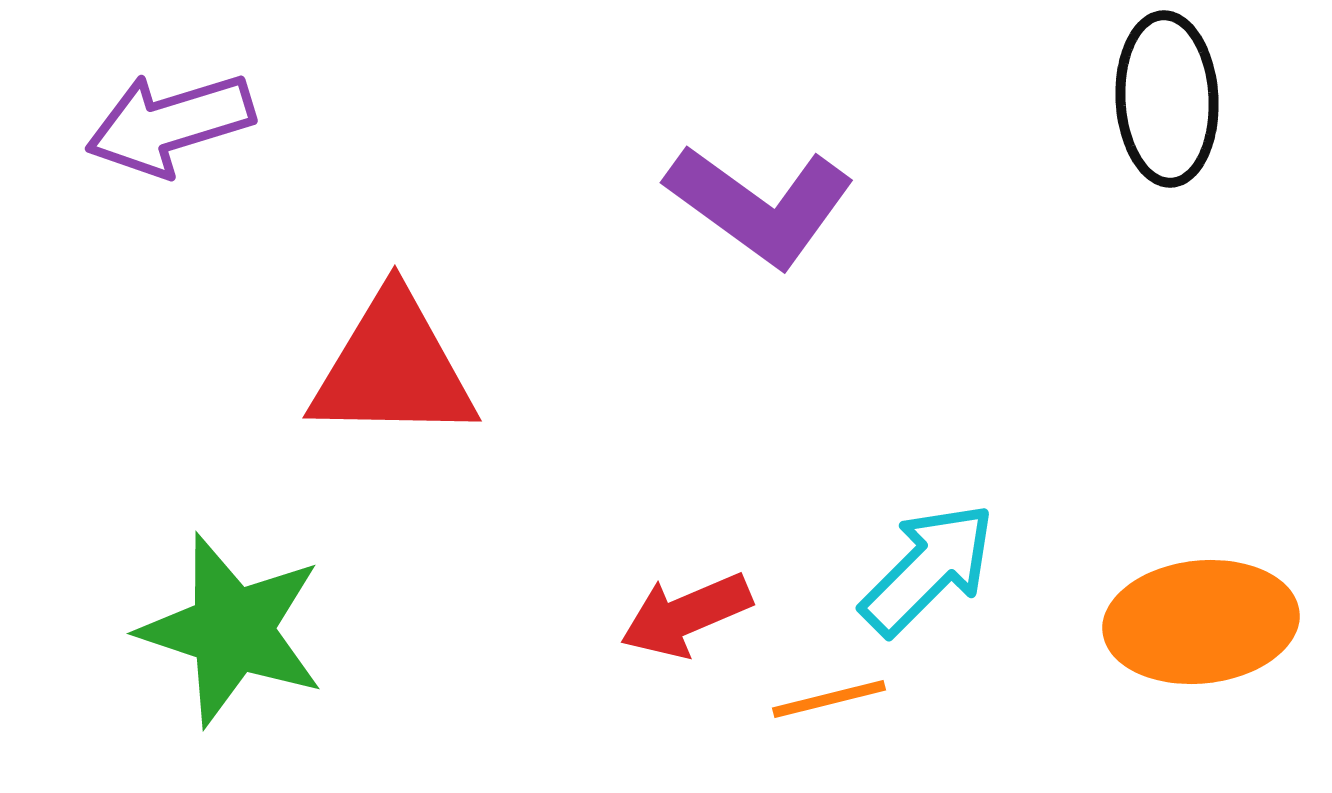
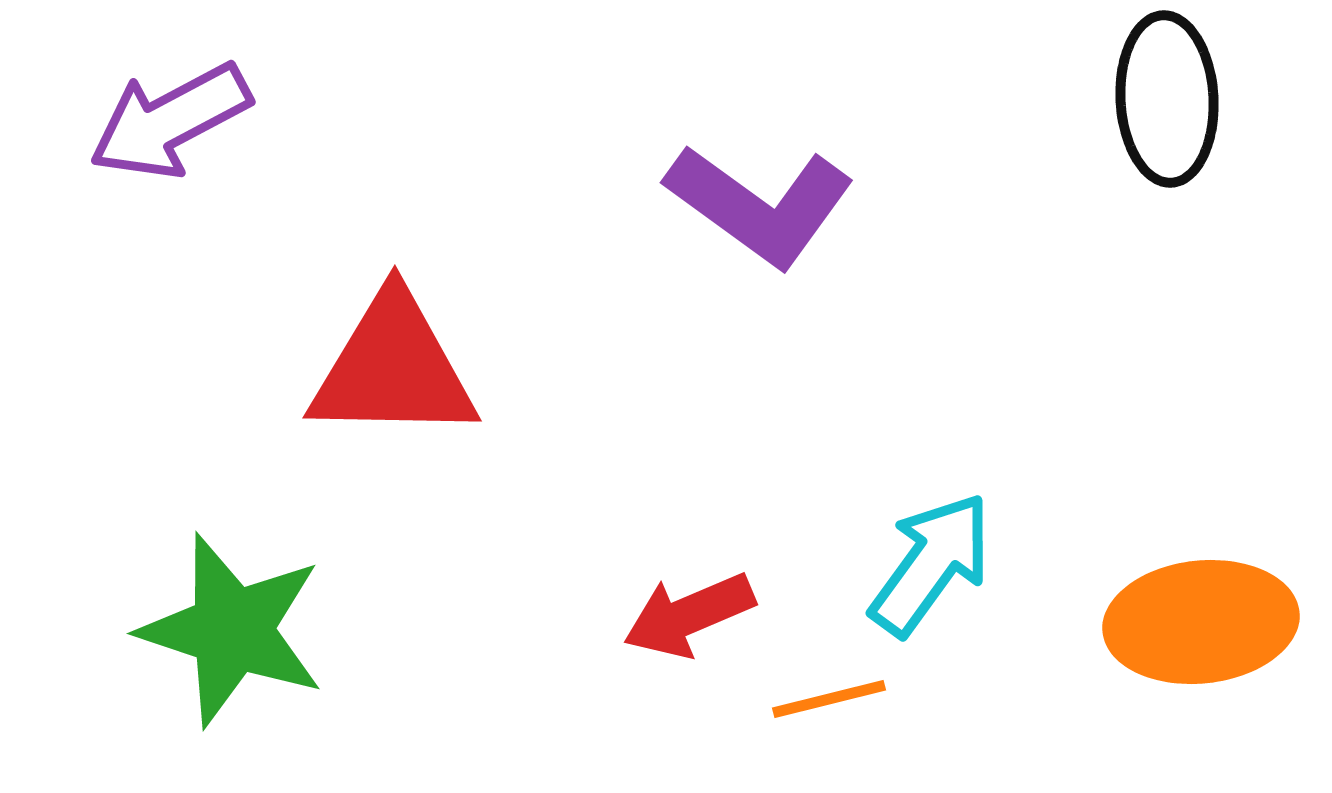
purple arrow: moved 3 px up; rotated 11 degrees counterclockwise
cyan arrow: moved 3 px right, 5 px up; rotated 9 degrees counterclockwise
red arrow: moved 3 px right
